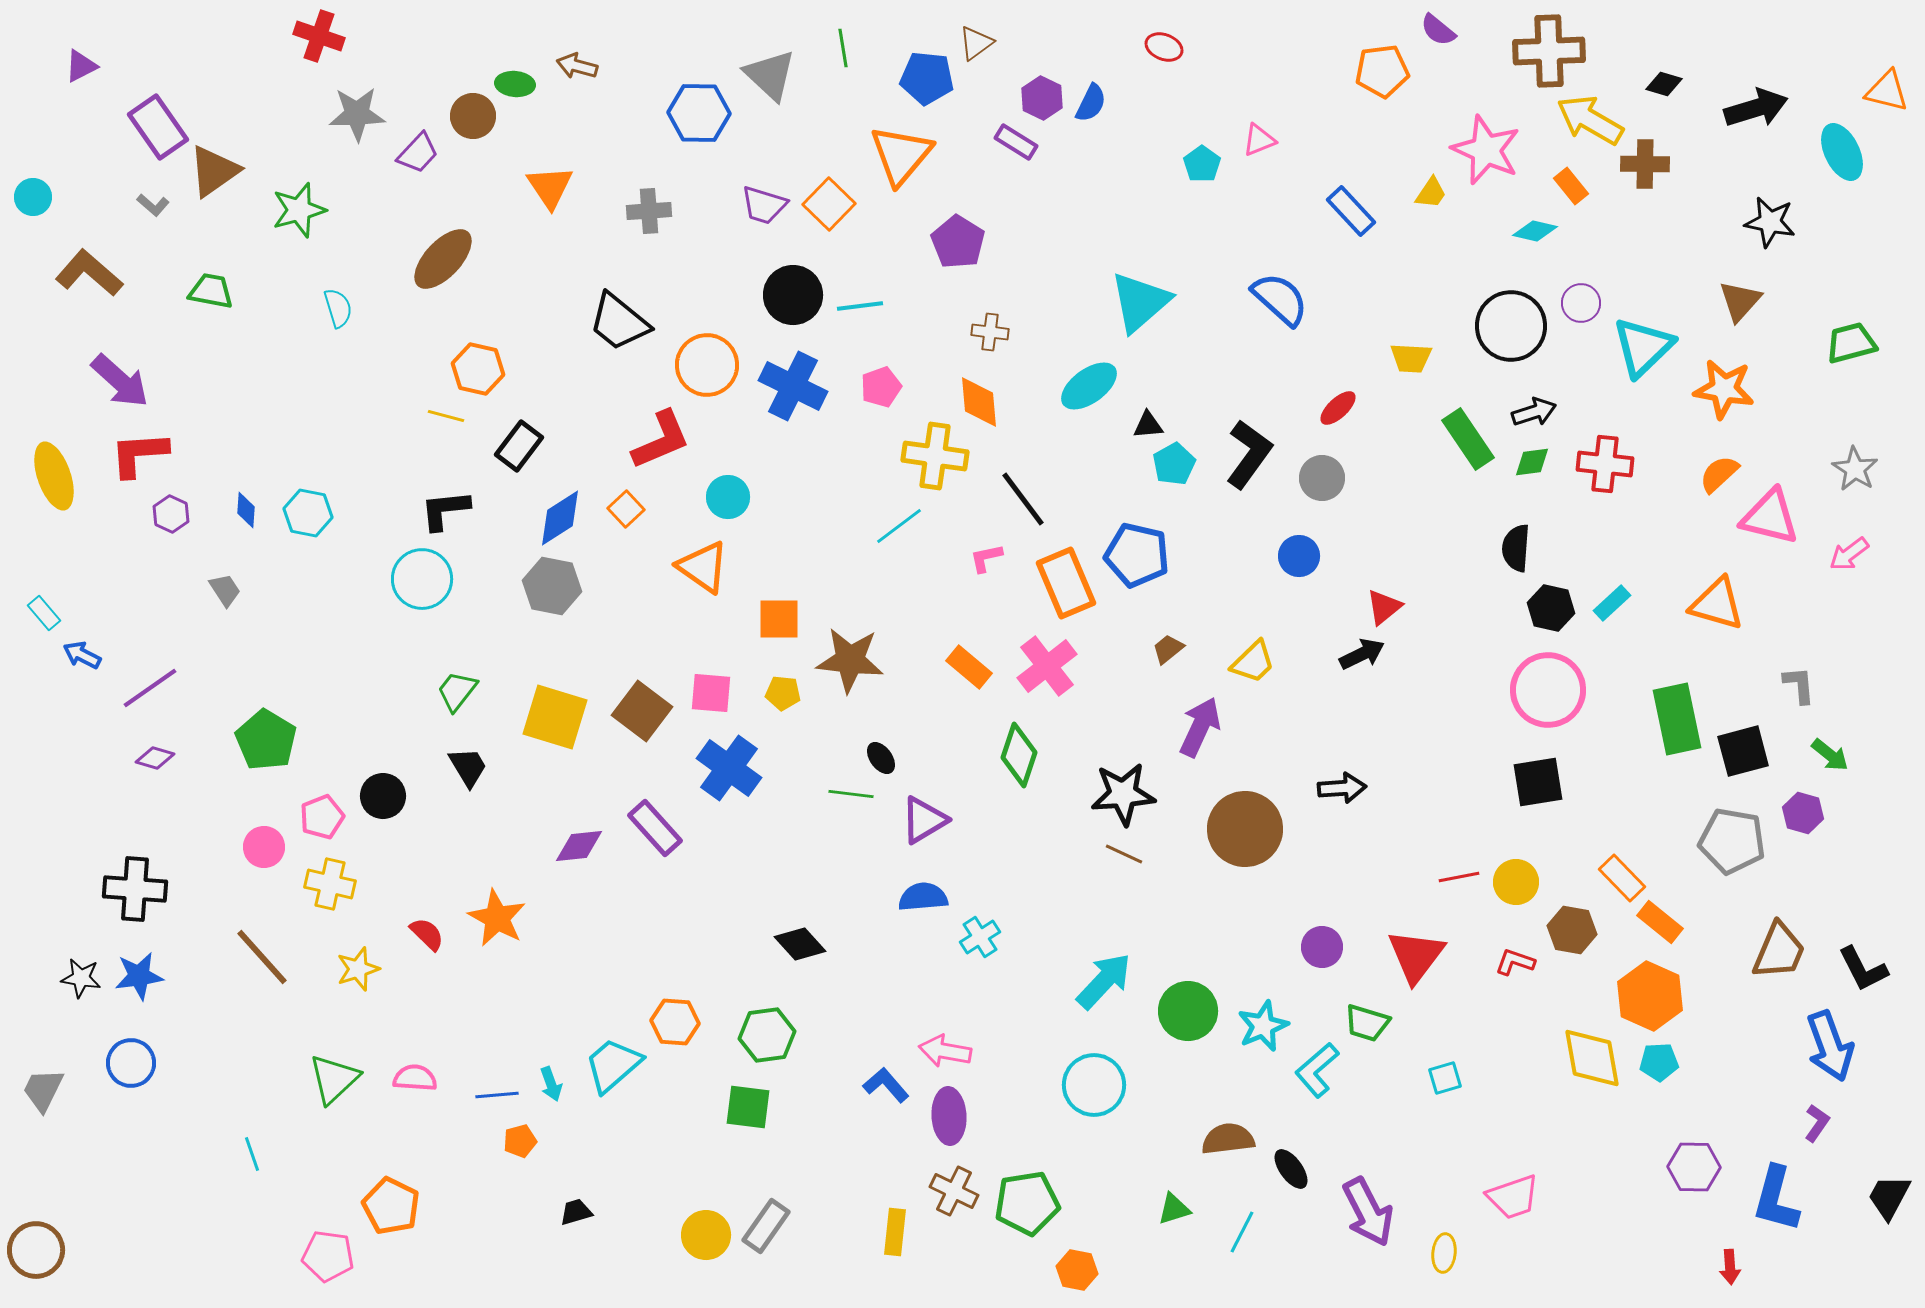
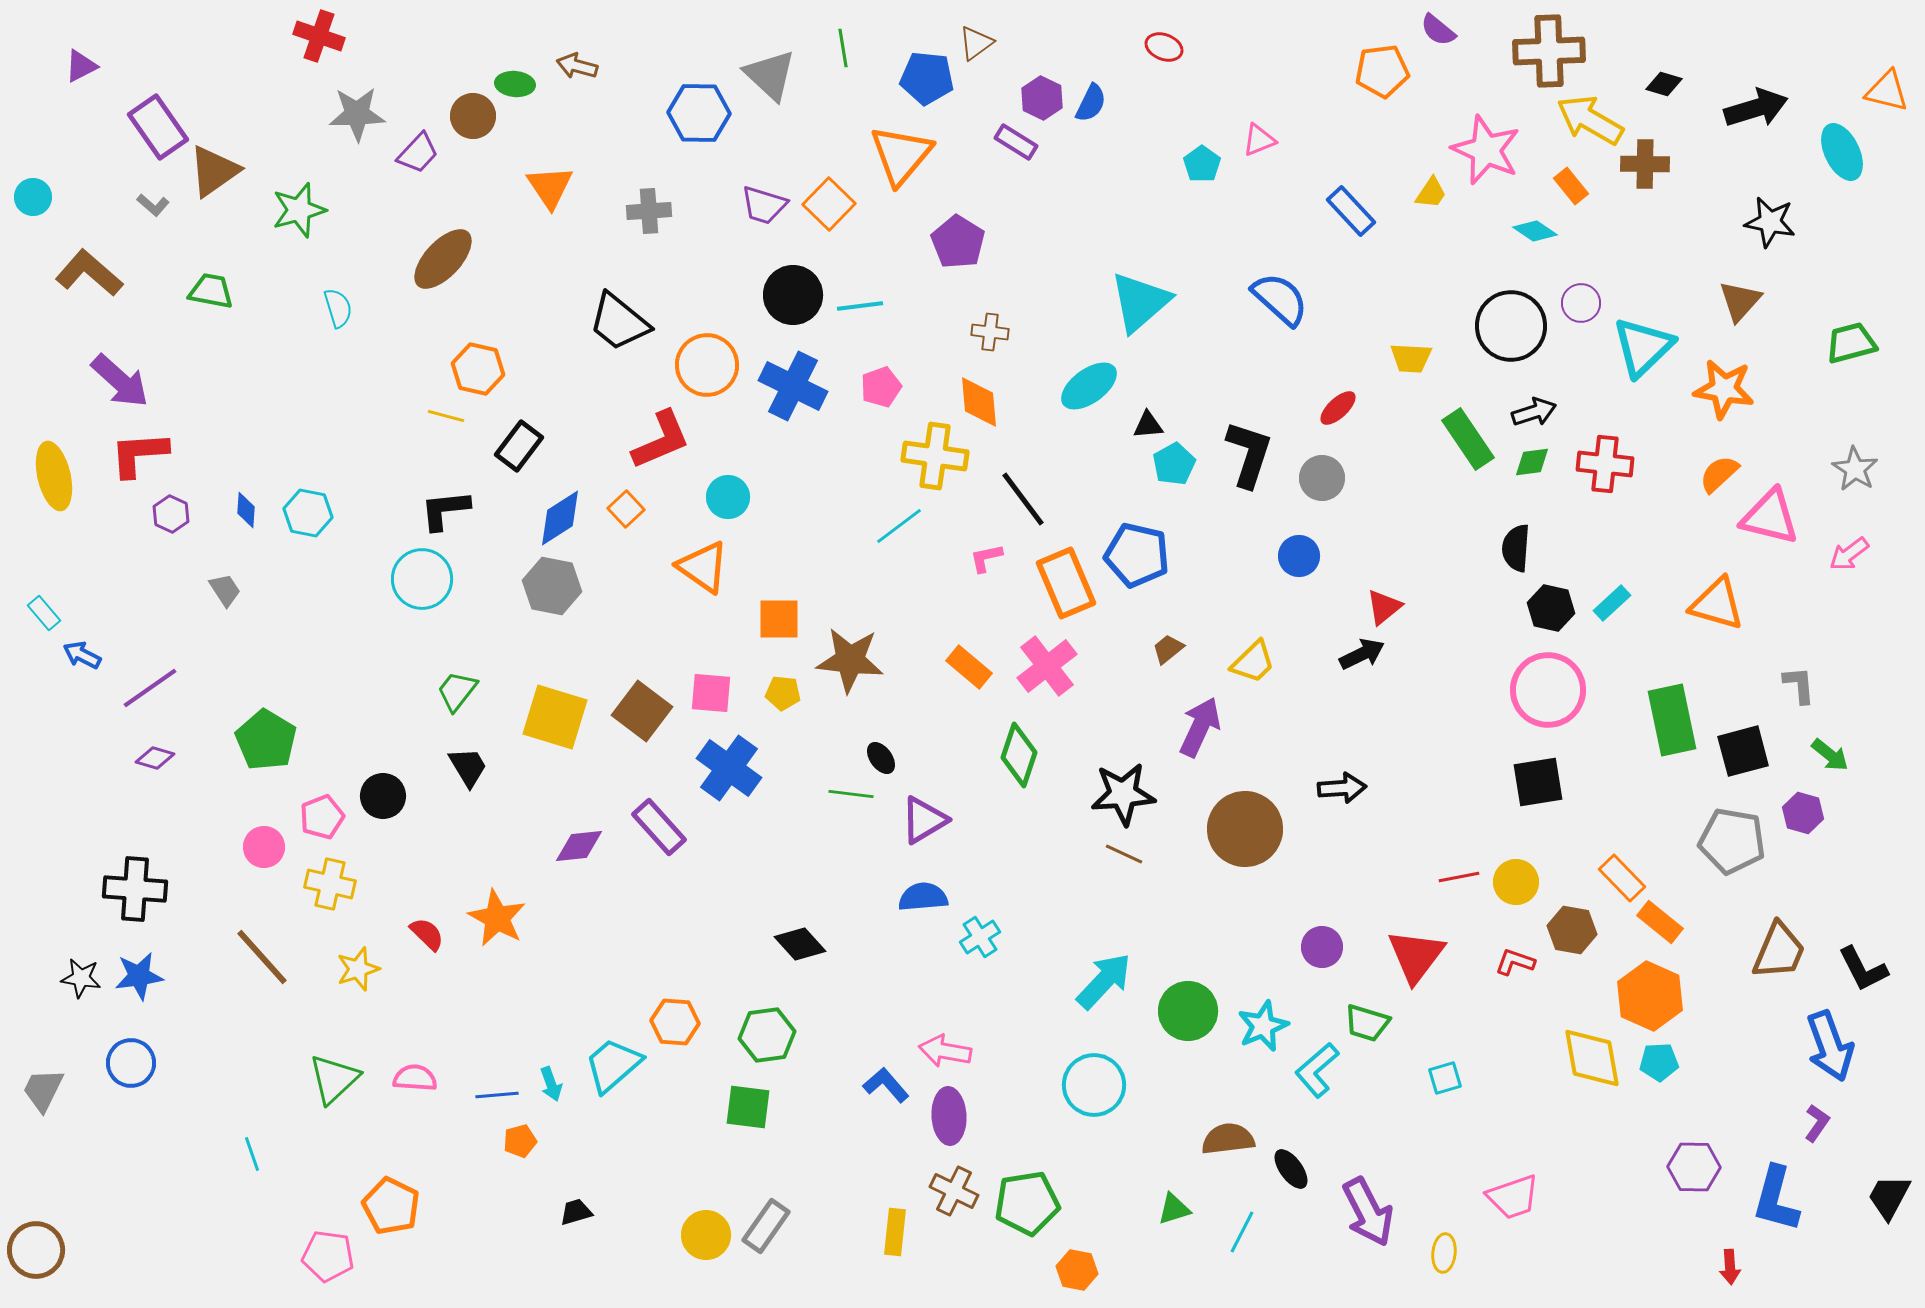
cyan diamond at (1535, 231): rotated 21 degrees clockwise
black L-shape at (1249, 454): rotated 18 degrees counterclockwise
yellow ellipse at (54, 476): rotated 6 degrees clockwise
green rectangle at (1677, 719): moved 5 px left, 1 px down
purple rectangle at (655, 828): moved 4 px right, 1 px up
